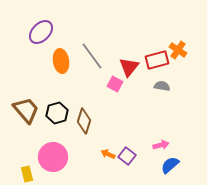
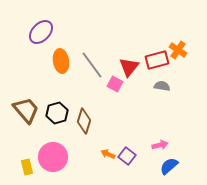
gray line: moved 9 px down
pink arrow: moved 1 px left
blue semicircle: moved 1 px left, 1 px down
yellow rectangle: moved 7 px up
